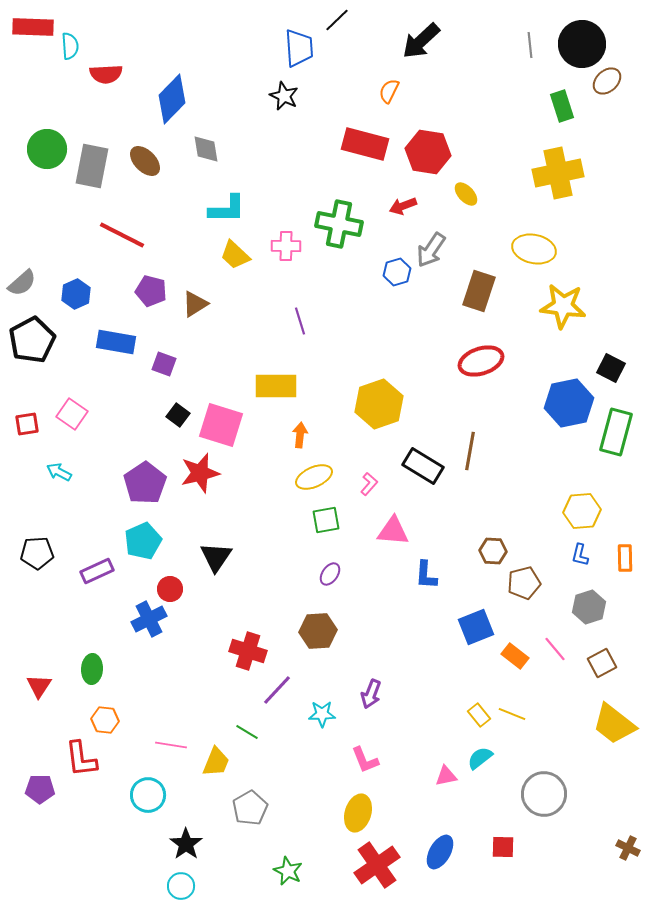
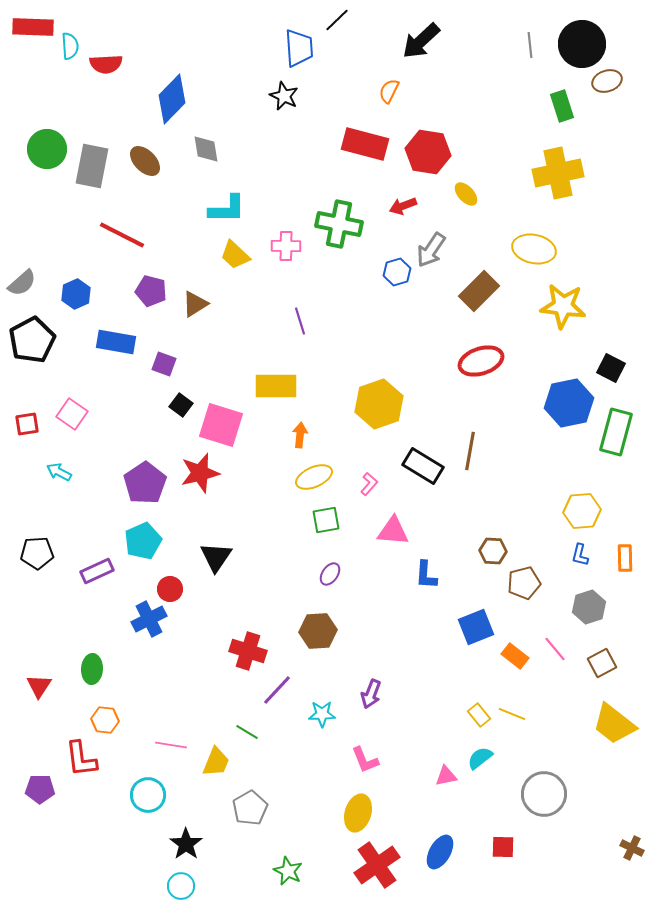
red semicircle at (106, 74): moved 10 px up
brown ellipse at (607, 81): rotated 24 degrees clockwise
brown rectangle at (479, 291): rotated 27 degrees clockwise
black square at (178, 415): moved 3 px right, 10 px up
brown cross at (628, 848): moved 4 px right
